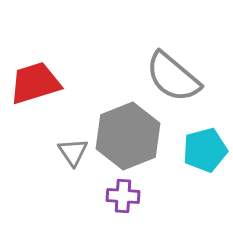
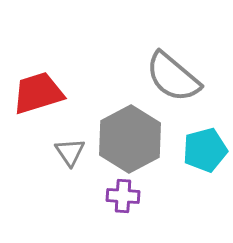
red trapezoid: moved 3 px right, 10 px down
gray hexagon: moved 2 px right, 3 px down; rotated 6 degrees counterclockwise
gray triangle: moved 3 px left
